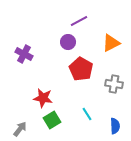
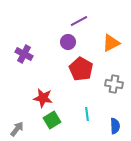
cyan line: rotated 24 degrees clockwise
gray arrow: moved 3 px left
